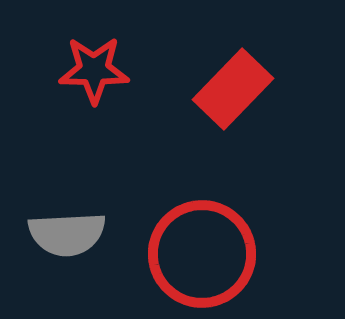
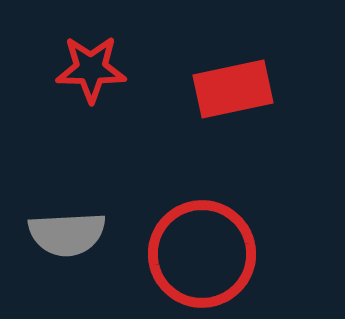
red star: moved 3 px left, 1 px up
red rectangle: rotated 34 degrees clockwise
